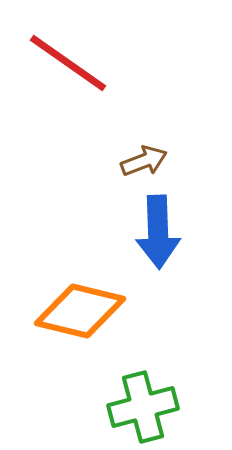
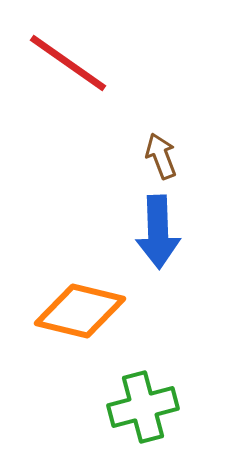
brown arrow: moved 17 px right, 5 px up; rotated 90 degrees counterclockwise
